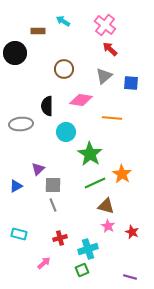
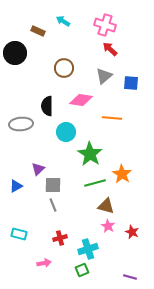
pink cross: rotated 20 degrees counterclockwise
brown rectangle: rotated 24 degrees clockwise
brown circle: moved 1 px up
green line: rotated 10 degrees clockwise
pink arrow: rotated 32 degrees clockwise
